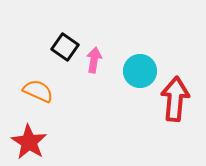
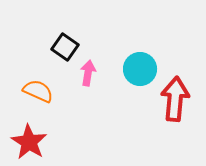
pink arrow: moved 6 px left, 13 px down
cyan circle: moved 2 px up
